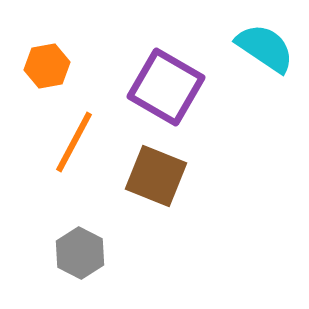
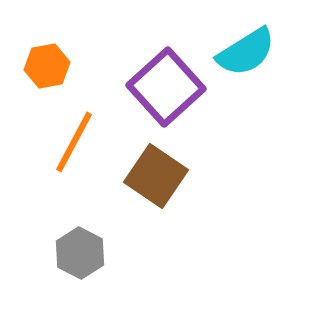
cyan semicircle: moved 19 px left, 4 px down; rotated 114 degrees clockwise
purple square: rotated 18 degrees clockwise
brown square: rotated 12 degrees clockwise
